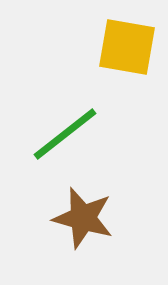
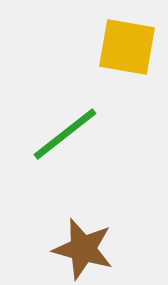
brown star: moved 31 px down
